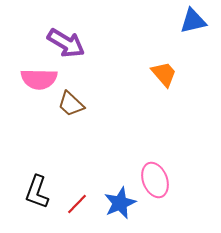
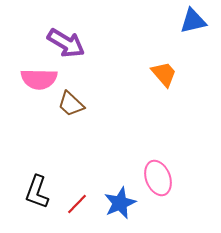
pink ellipse: moved 3 px right, 2 px up
